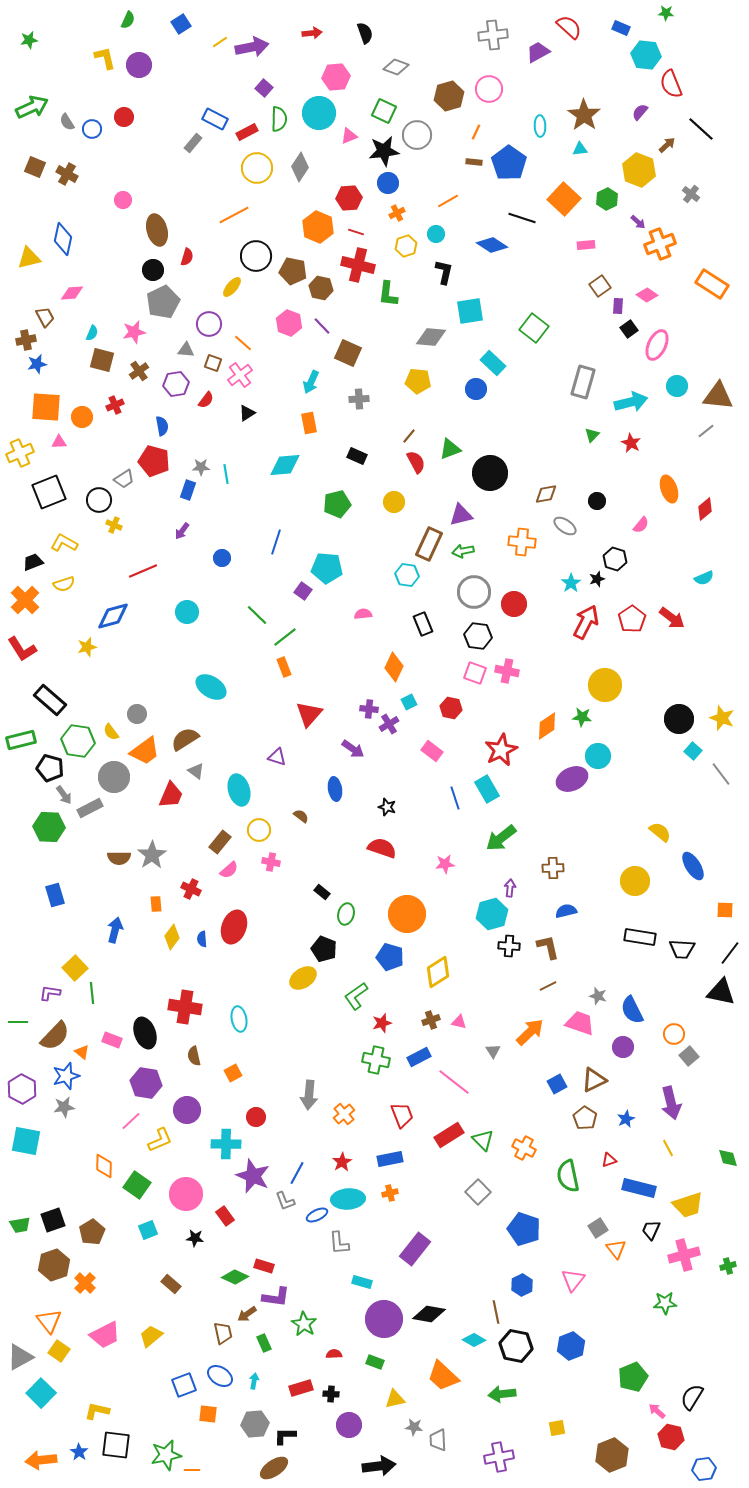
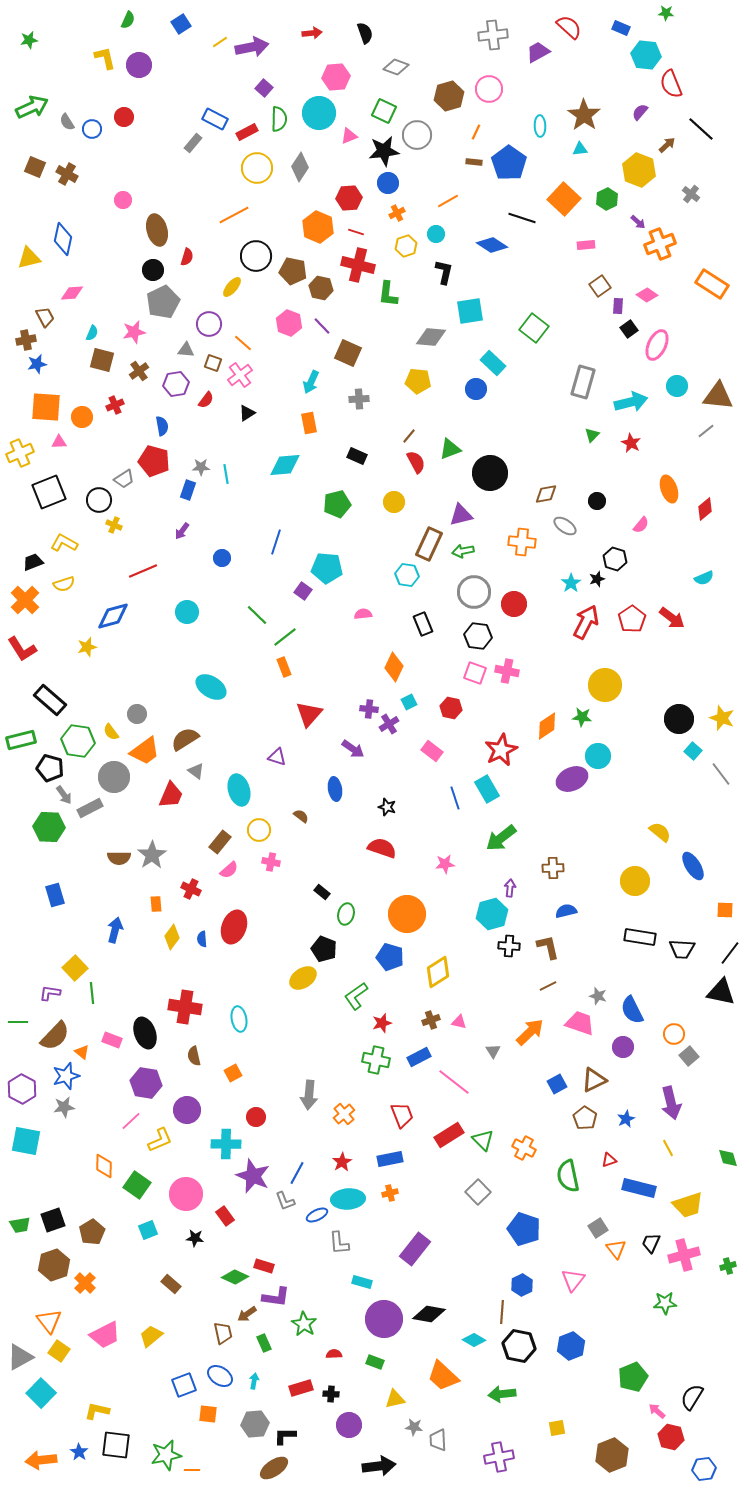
black trapezoid at (651, 1230): moved 13 px down
brown line at (496, 1312): moved 6 px right; rotated 15 degrees clockwise
black hexagon at (516, 1346): moved 3 px right
